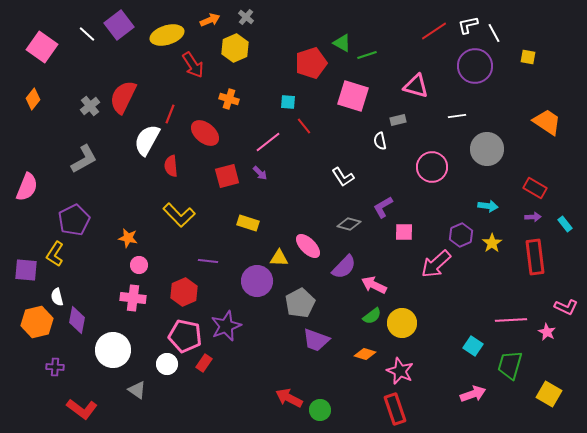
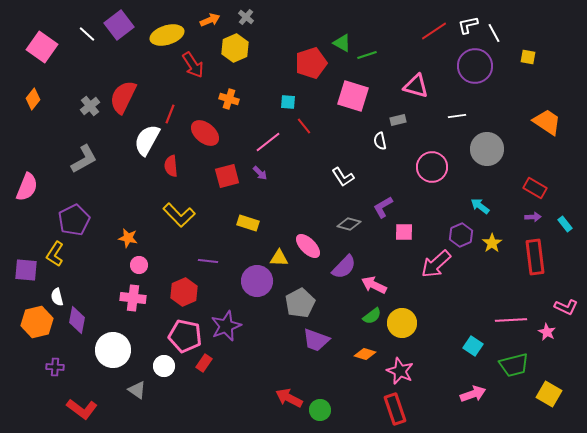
cyan arrow at (488, 206): moved 8 px left; rotated 150 degrees counterclockwise
white circle at (167, 364): moved 3 px left, 2 px down
green trapezoid at (510, 365): moved 4 px right; rotated 120 degrees counterclockwise
